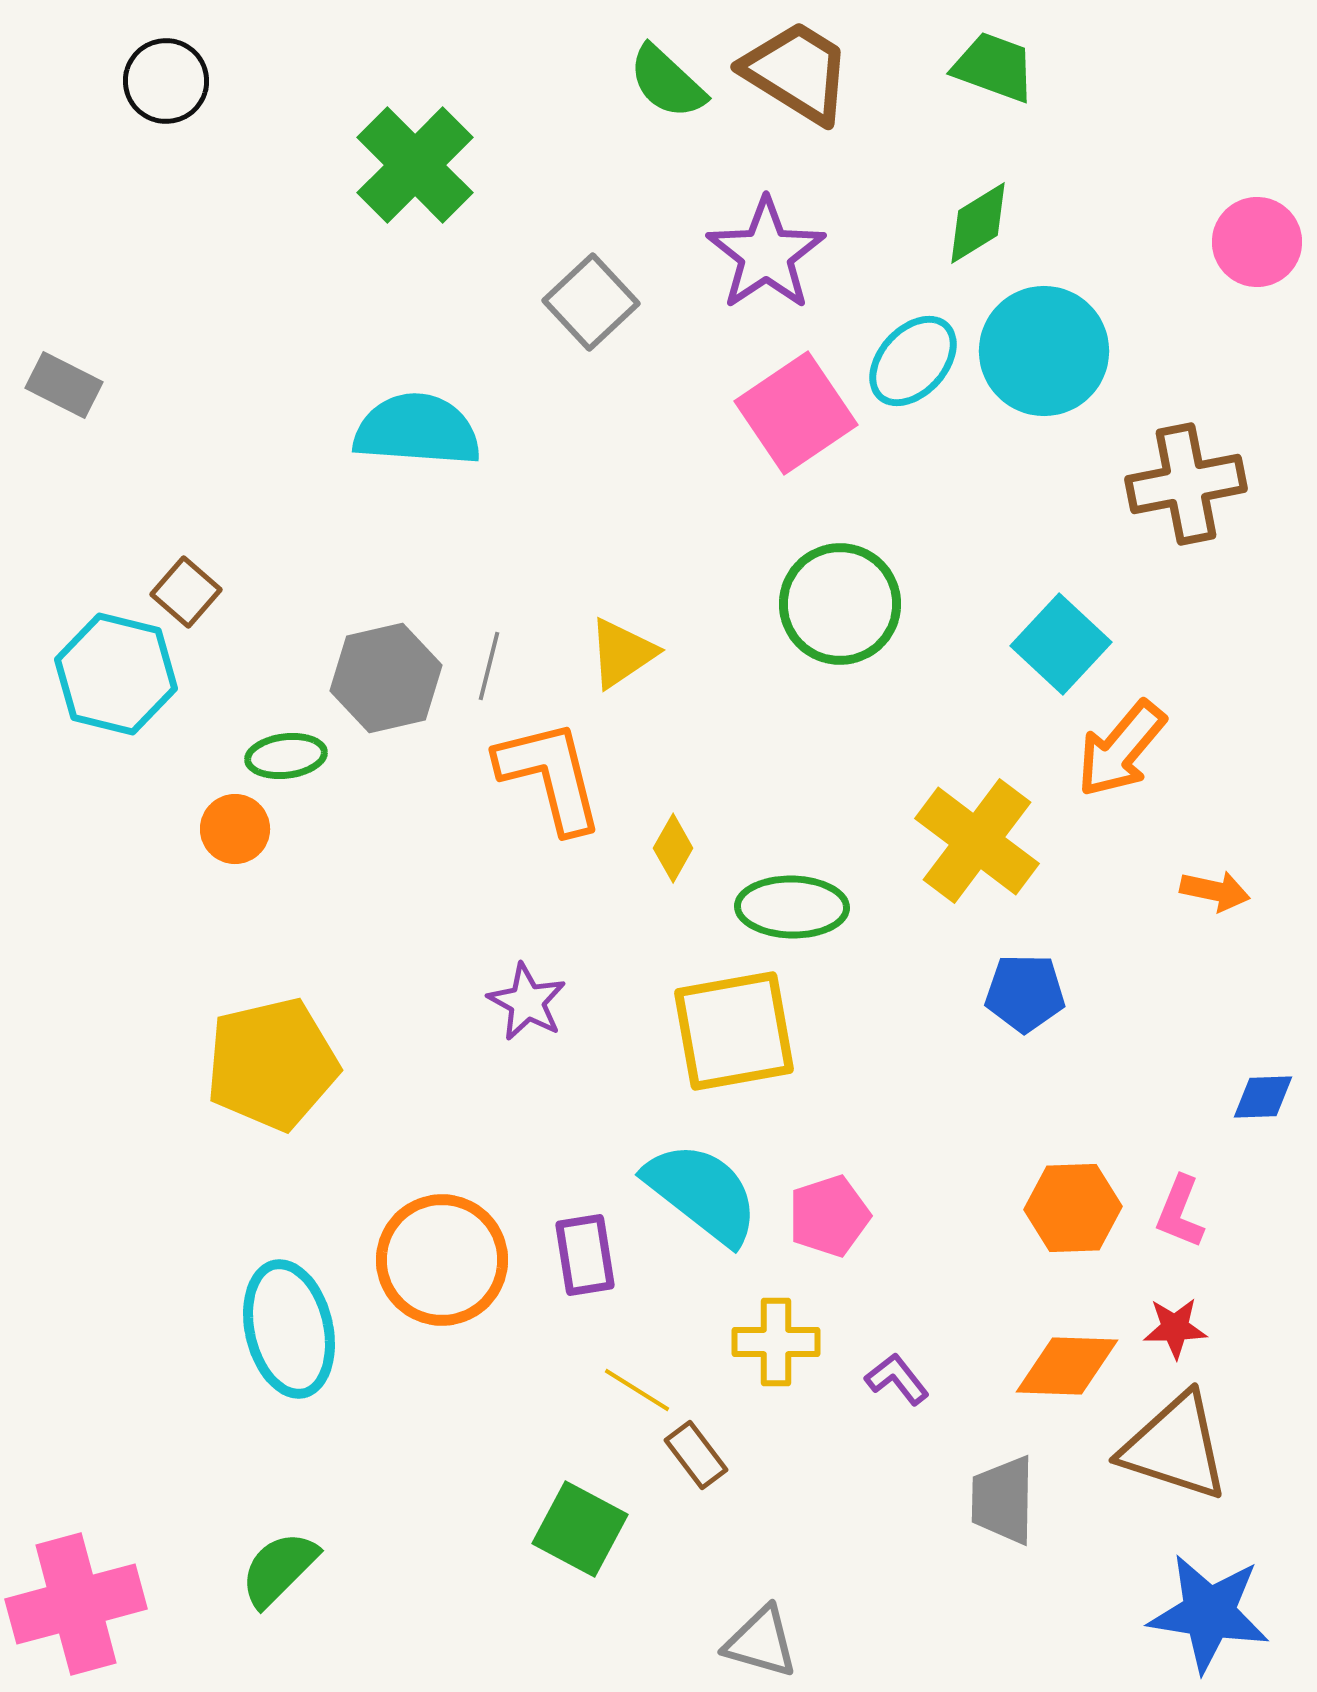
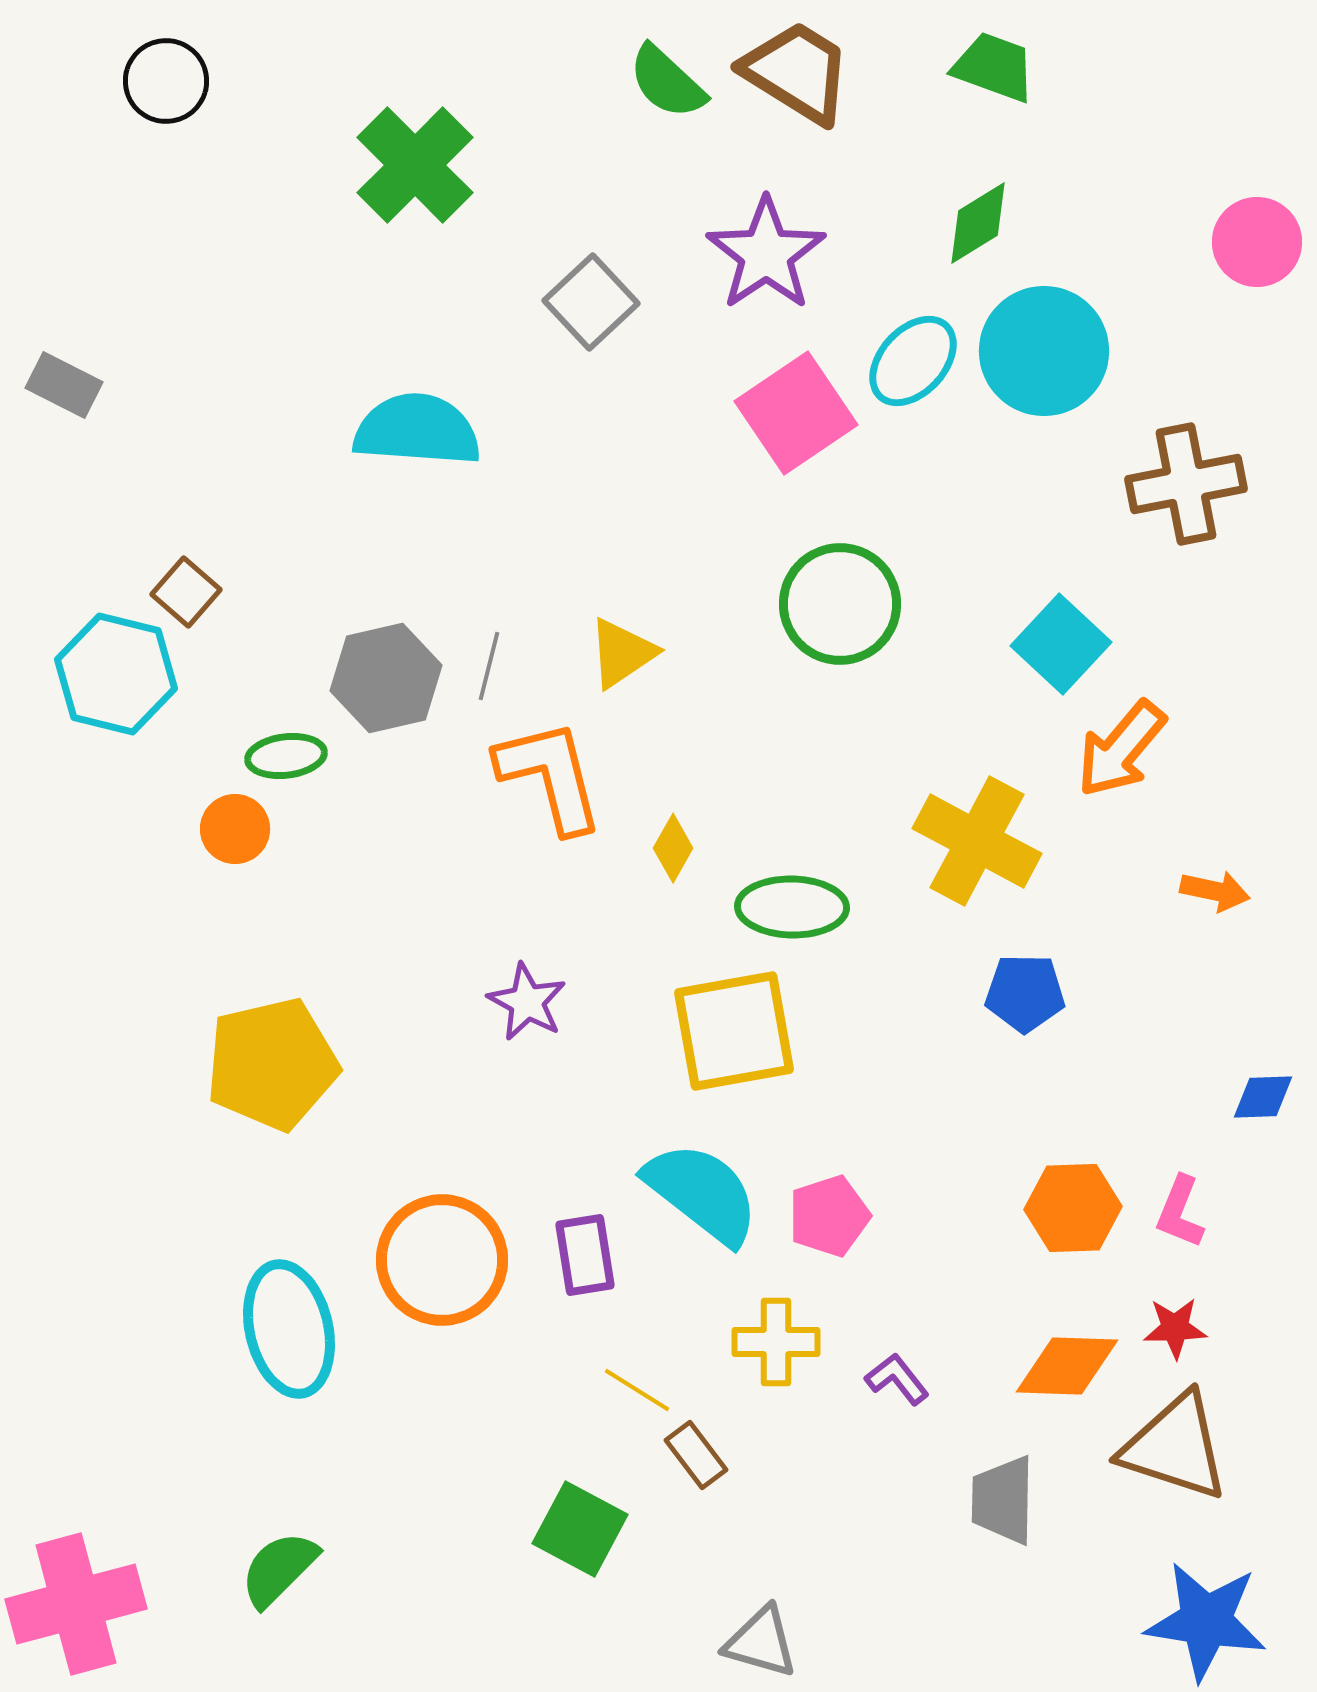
yellow cross at (977, 841): rotated 9 degrees counterclockwise
blue star at (1209, 1613): moved 3 px left, 8 px down
